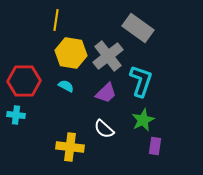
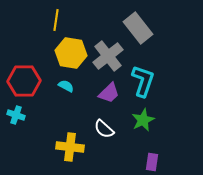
gray rectangle: rotated 16 degrees clockwise
cyan L-shape: moved 2 px right
purple trapezoid: moved 3 px right
cyan cross: rotated 12 degrees clockwise
purple rectangle: moved 3 px left, 16 px down
